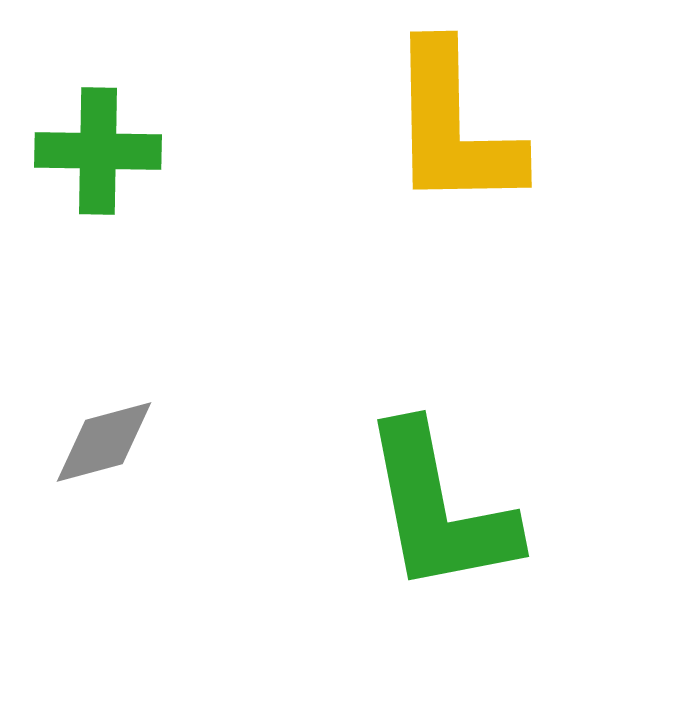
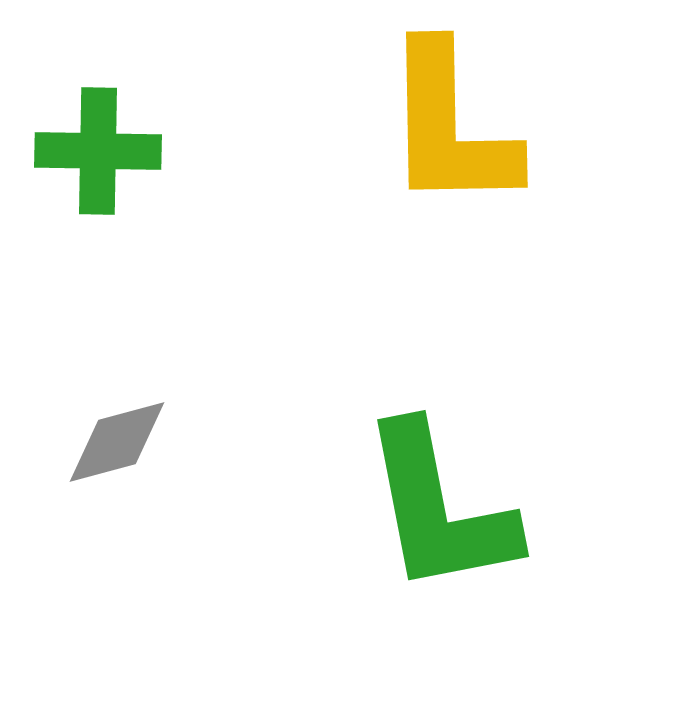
yellow L-shape: moved 4 px left
gray diamond: moved 13 px right
